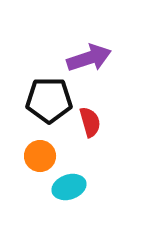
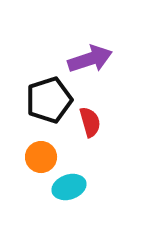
purple arrow: moved 1 px right, 1 px down
black pentagon: rotated 18 degrees counterclockwise
orange circle: moved 1 px right, 1 px down
